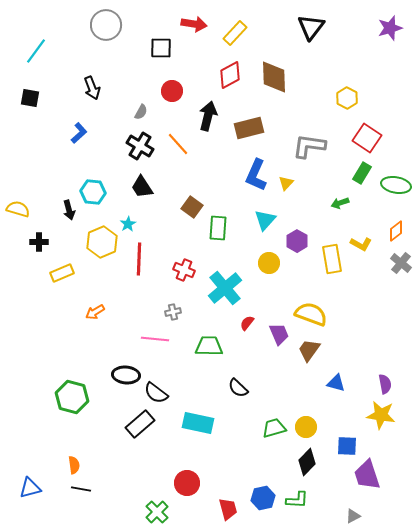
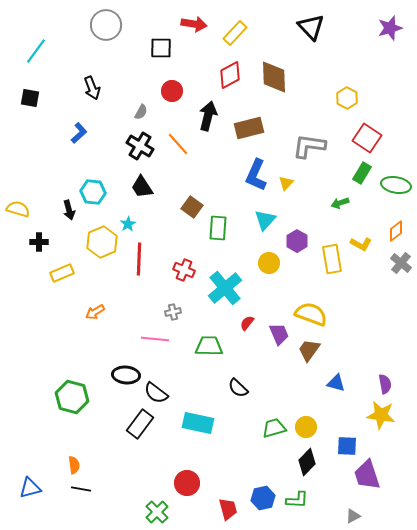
black triangle at (311, 27): rotated 20 degrees counterclockwise
black rectangle at (140, 424): rotated 12 degrees counterclockwise
